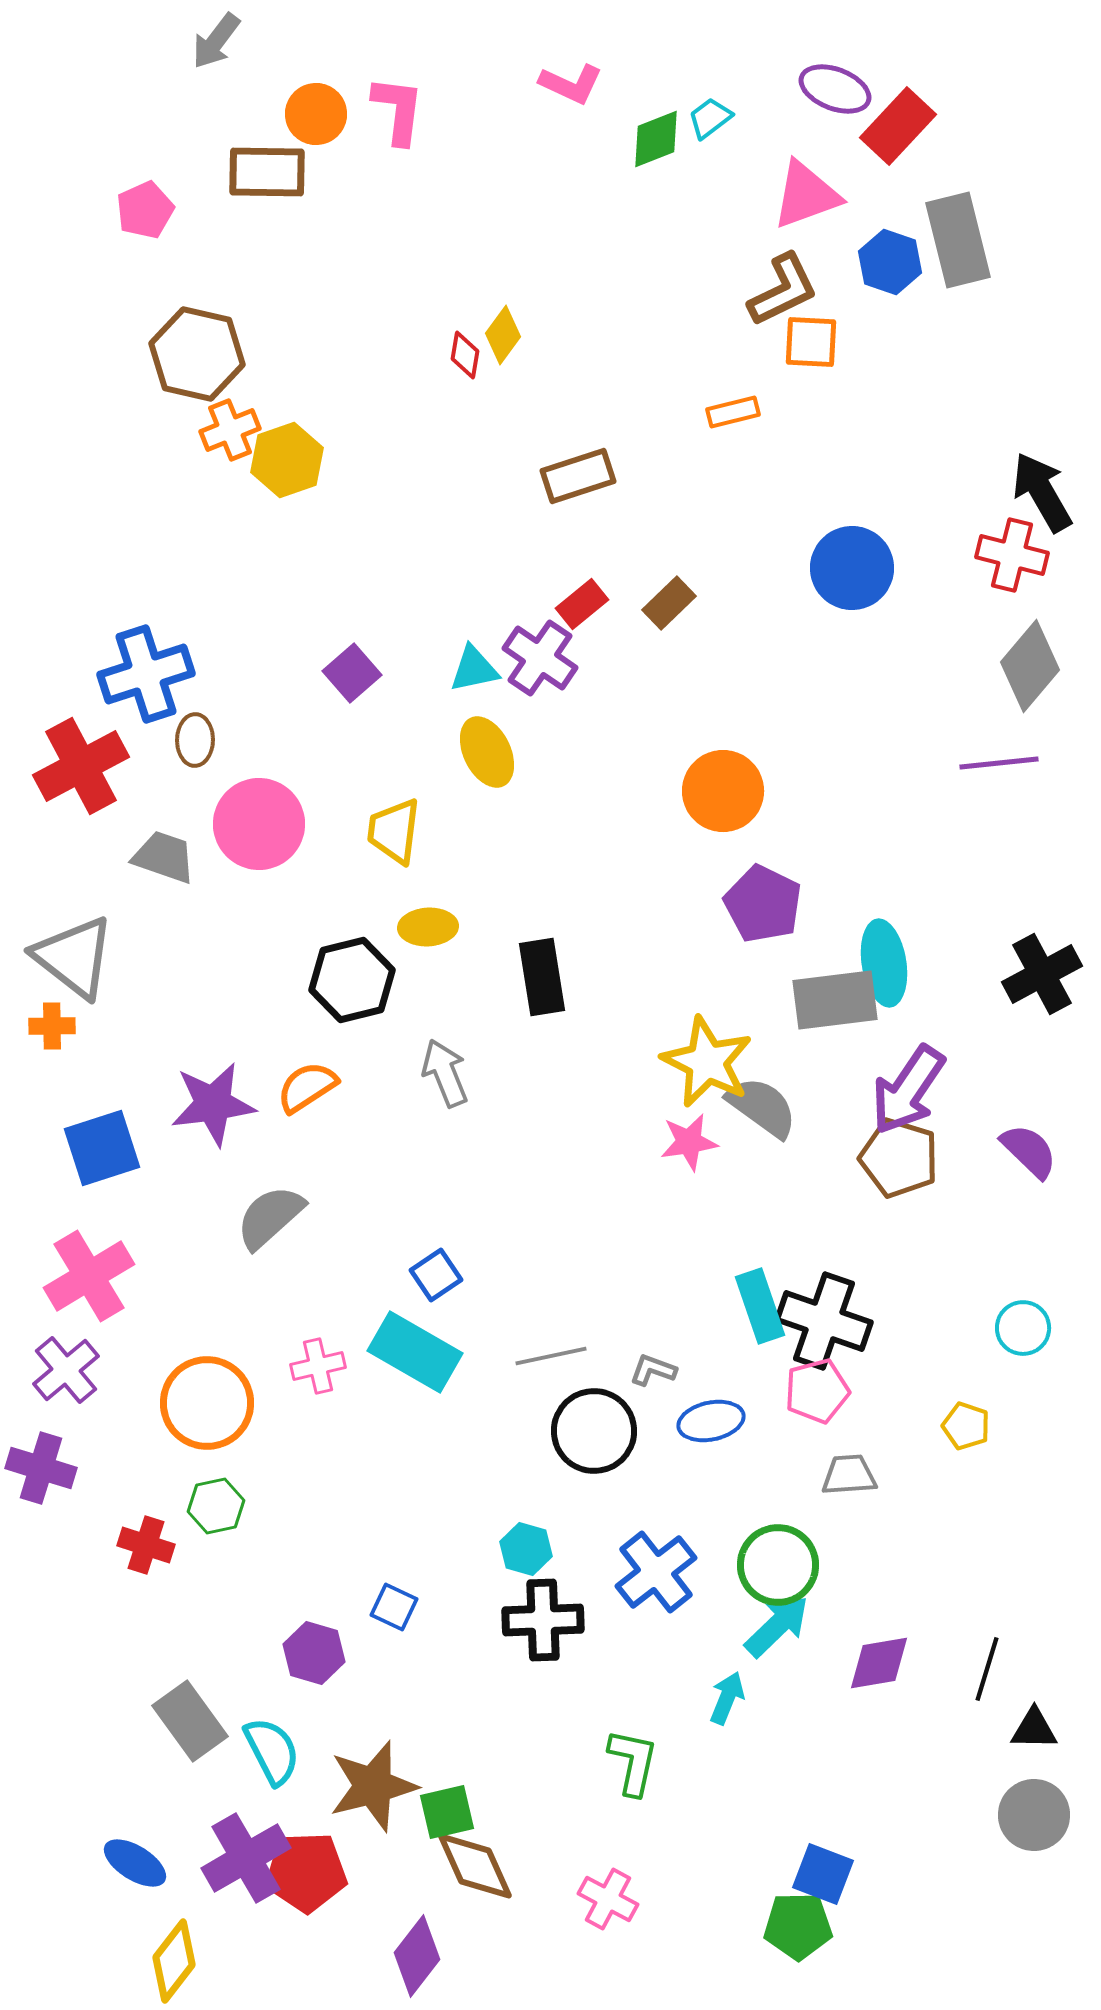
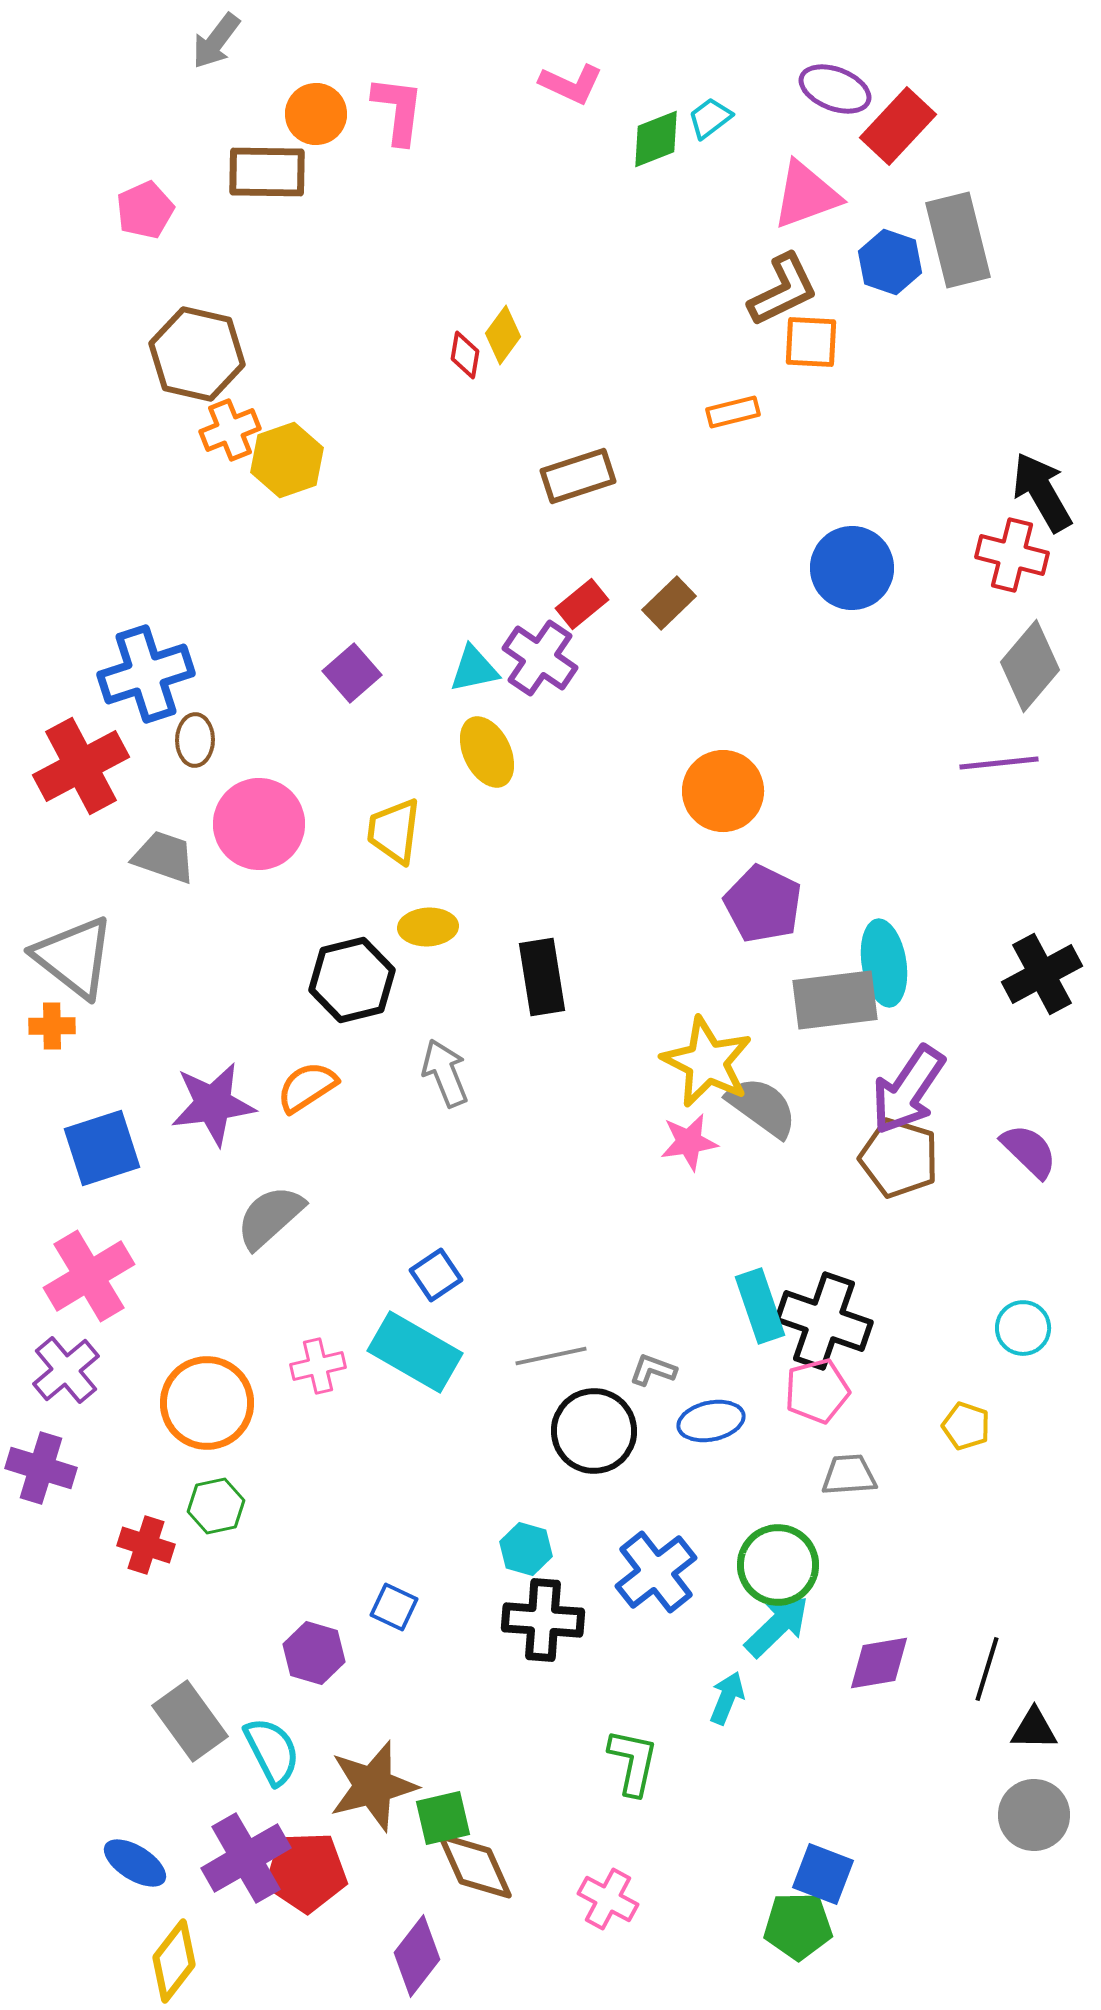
black cross at (543, 1620): rotated 6 degrees clockwise
green square at (447, 1812): moved 4 px left, 6 px down
